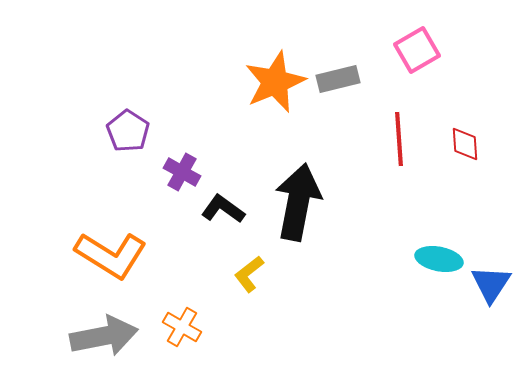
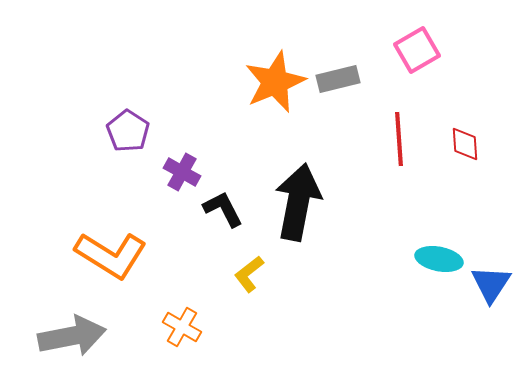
black L-shape: rotated 27 degrees clockwise
gray arrow: moved 32 px left
